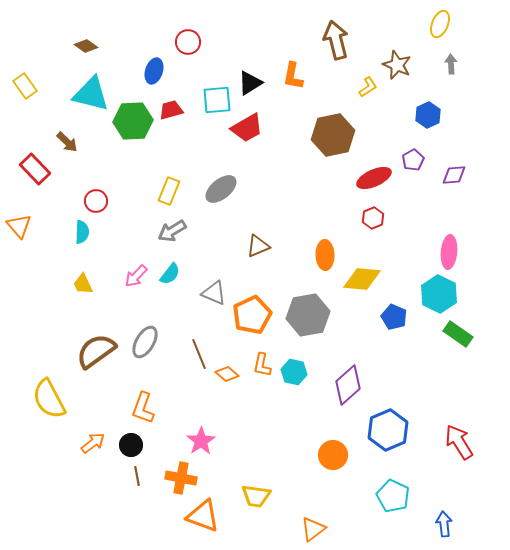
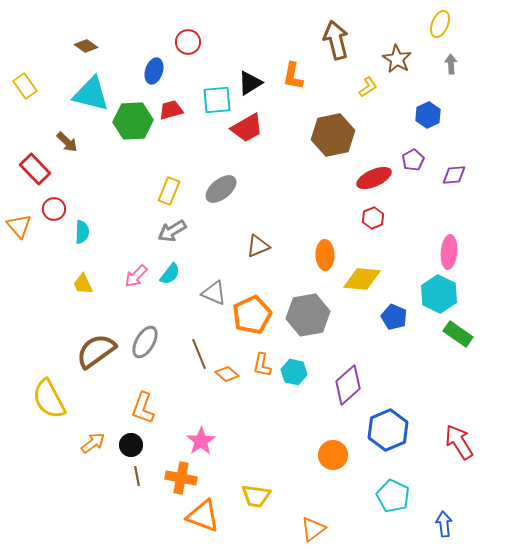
brown star at (397, 65): moved 6 px up; rotated 8 degrees clockwise
red circle at (96, 201): moved 42 px left, 8 px down
